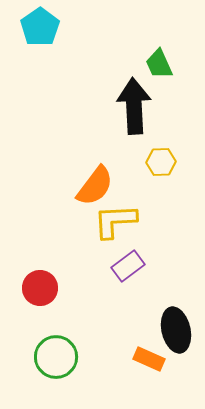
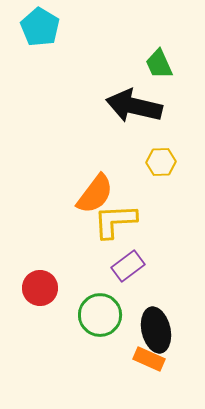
cyan pentagon: rotated 6 degrees counterclockwise
black arrow: rotated 74 degrees counterclockwise
orange semicircle: moved 8 px down
black ellipse: moved 20 px left
green circle: moved 44 px right, 42 px up
